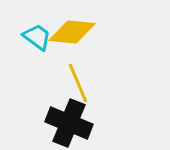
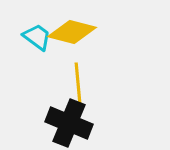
yellow diamond: rotated 9 degrees clockwise
yellow line: rotated 18 degrees clockwise
